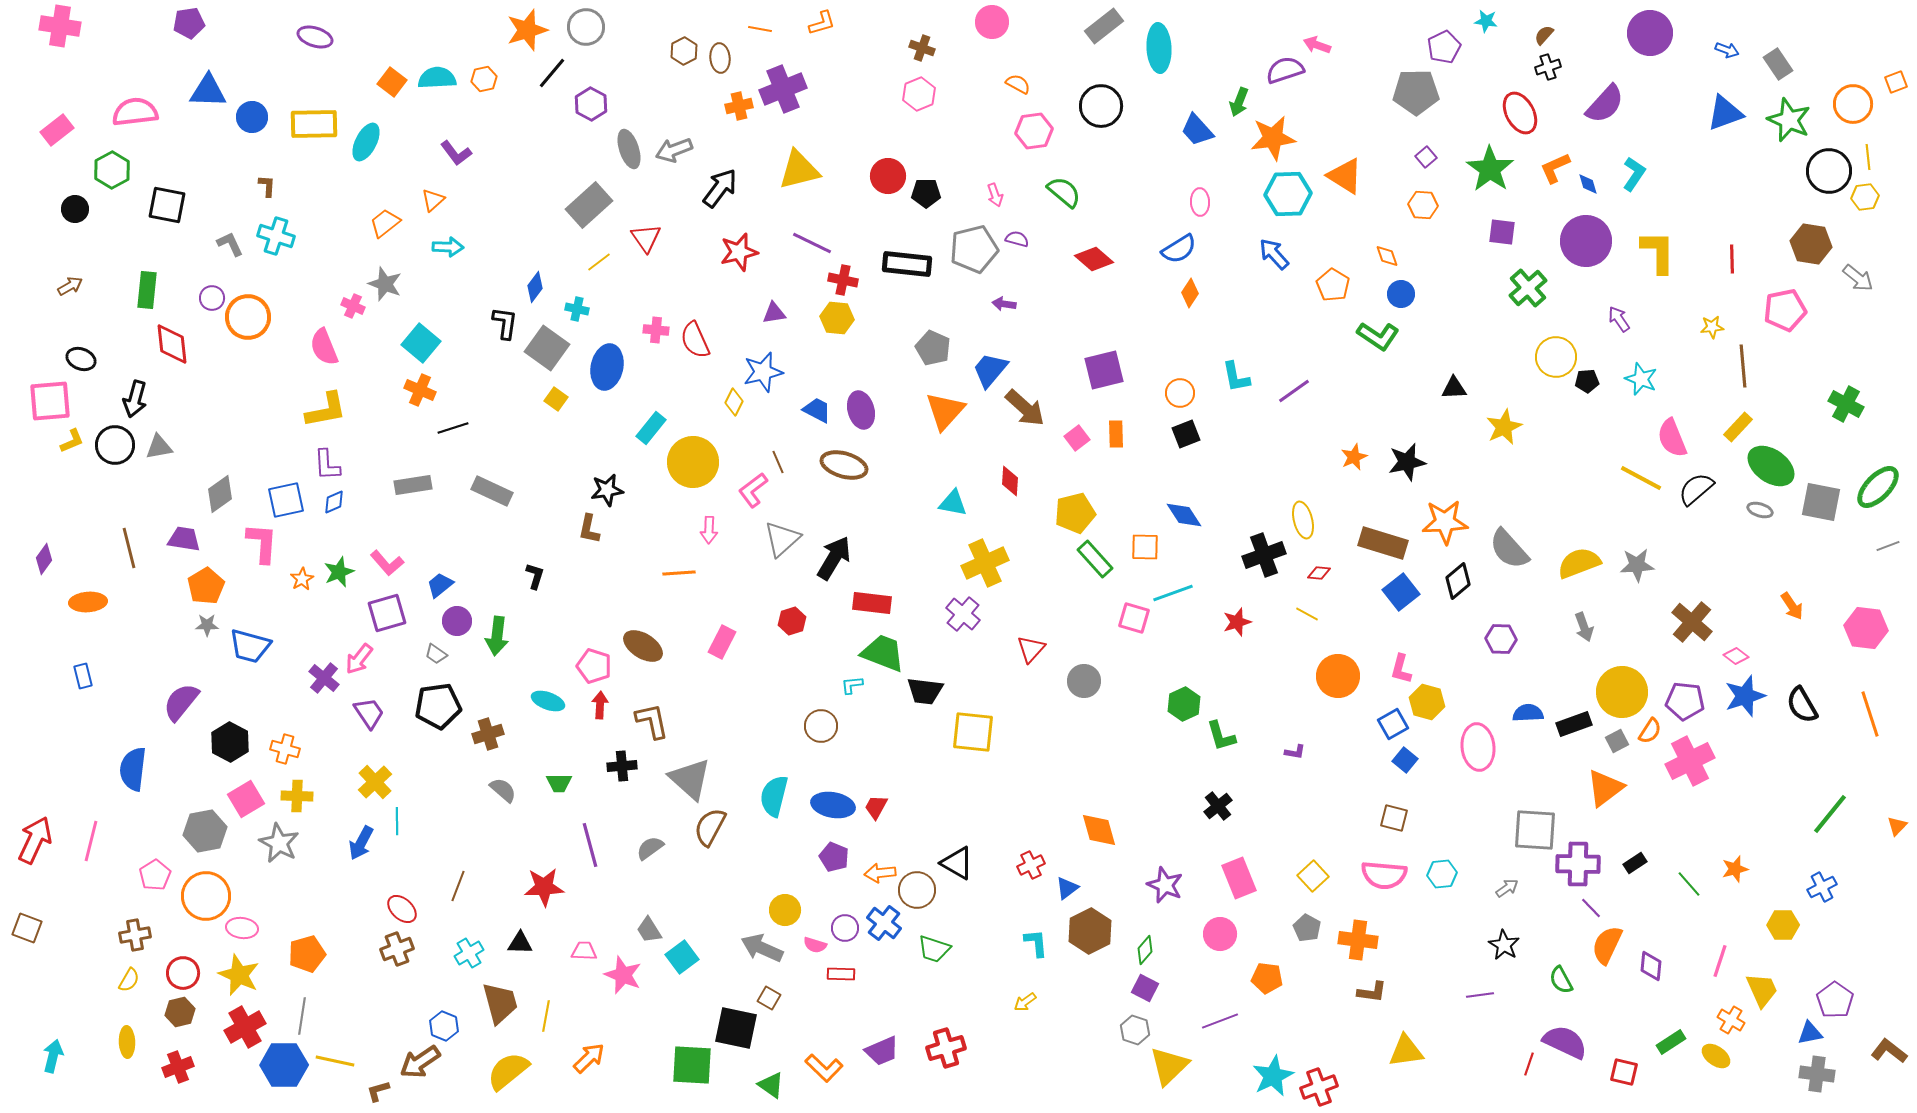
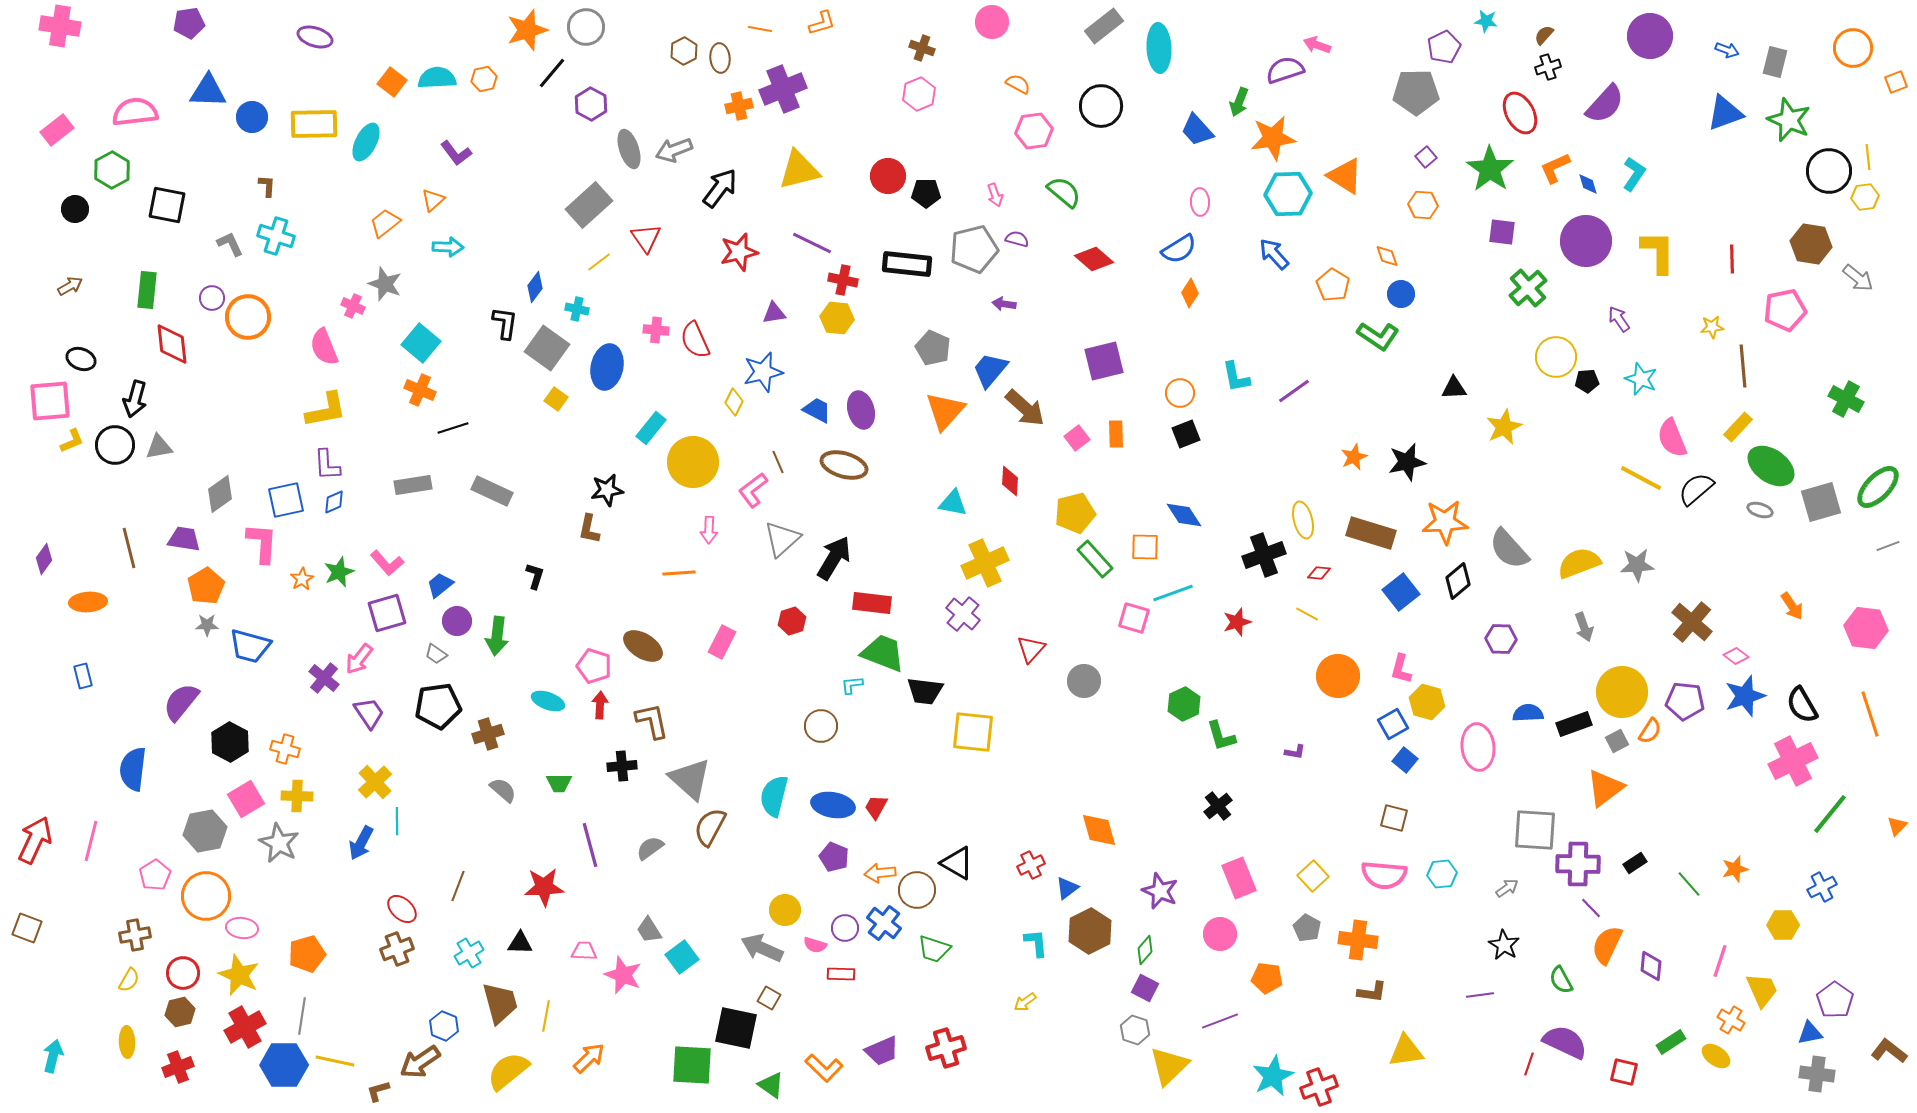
purple circle at (1650, 33): moved 3 px down
gray rectangle at (1778, 64): moved 3 px left, 2 px up; rotated 48 degrees clockwise
orange circle at (1853, 104): moved 56 px up
purple square at (1104, 370): moved 9 px up
green cross at (1846, 404): moved 5 px up
gray square at (1821, 502): rotated 27 degrees counterclockwise
brown rectangle at (1383, 543): moved 12 px left, 10 px up
pink cross at (1690, 761): moved 103 px right
purple star at (1165, 885): moved 5 px left, 6 px down
